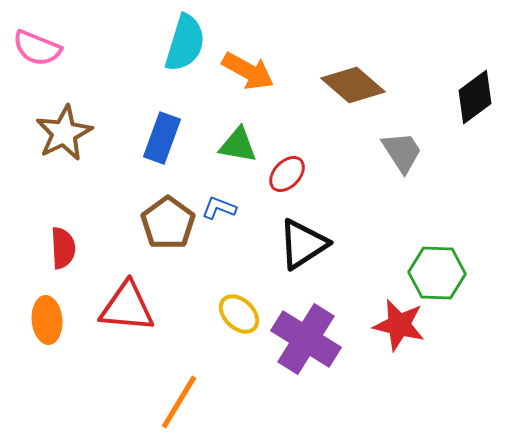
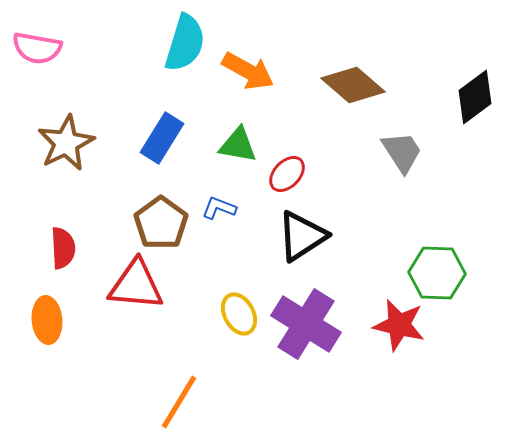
pink semicircle: rotated 12 degrees counterclockwise
brown star: moved 2 px right, 10 px down
blue rectangle: rotated 12 degrees clockwise
brown pentagon: moved 7 px left
black triangle: moved 1 px left, 8 px up
red triangle: moved 9 px right, 22 px up
yellow ellipse: rotated 18 degrees clockwise
purple cross: moved 15 px up
